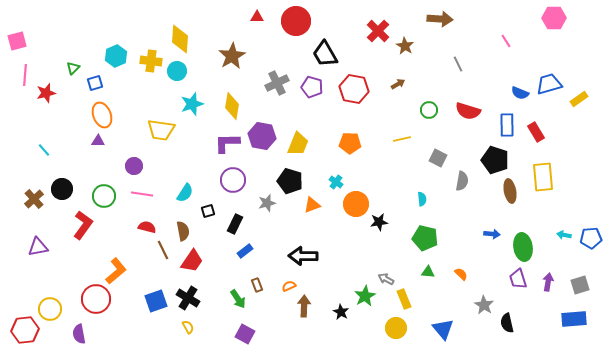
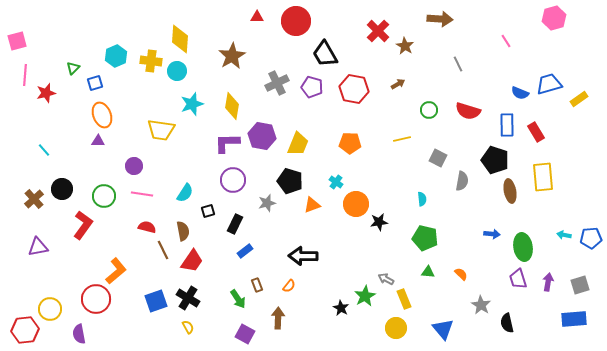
pink hexagon at (554, 18): rotated 15 degrees counterclockwise
orange semicircle at (289, 286): rotated 152 degrees clockwise
gray star at (484, 305): moved 3 px left
brown arrow at (304, 306): moved 26 px left, 12 px down
black star at (341, 312): moved 4 px up
